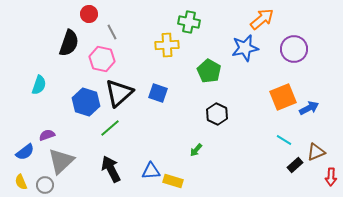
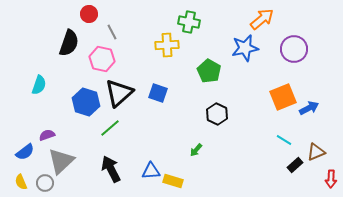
red arrow: moved 2 px down
gray circle: moved 2 px up
